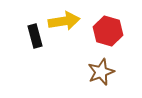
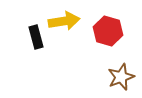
black rectangle: moved 1 px right, 1 px down
brown star: moved 20 px right, 5 px down
